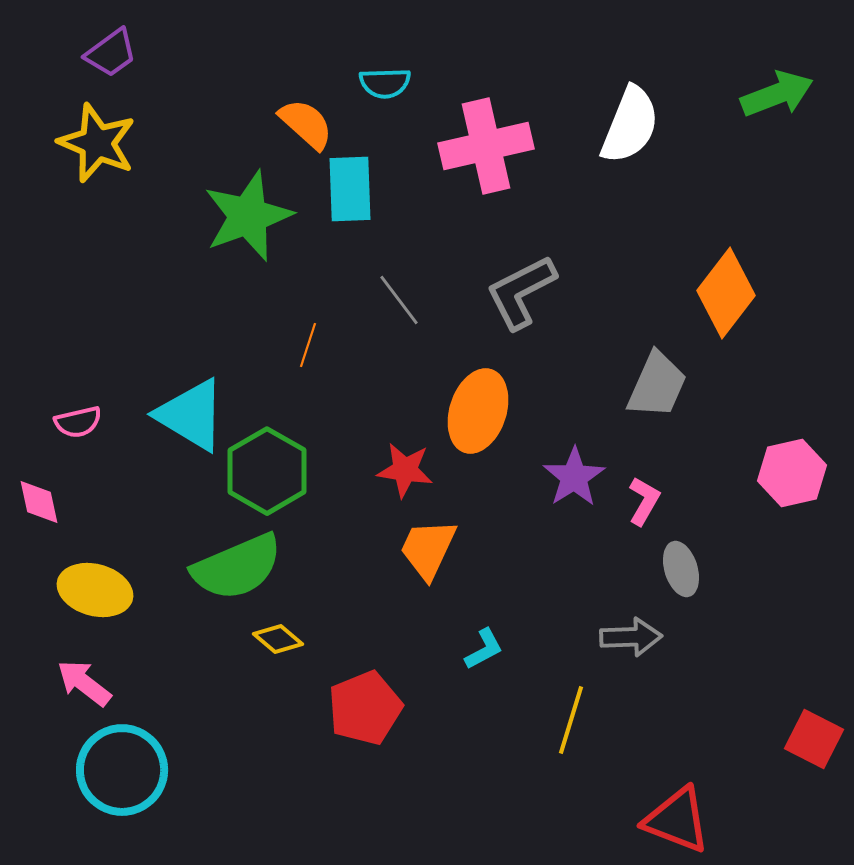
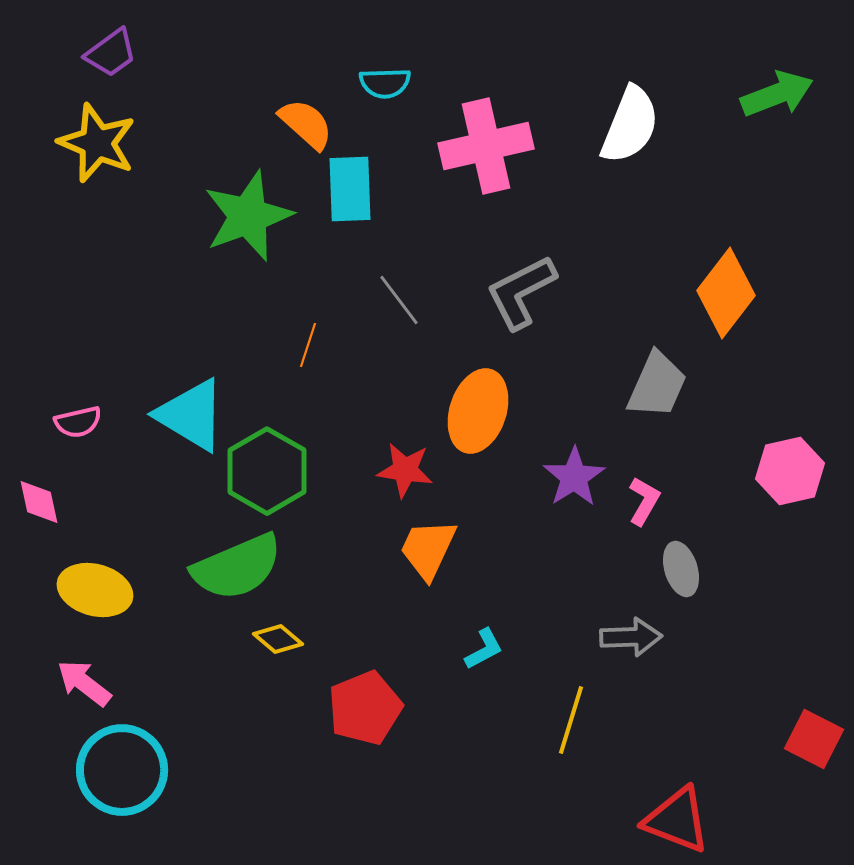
pink hexagon: moved 2 px left, 2 px up
